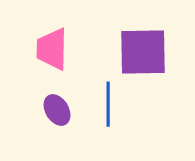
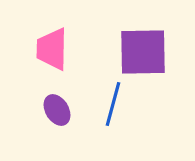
blue line: moved 5 px right; rotated 15 degrees clockwise
